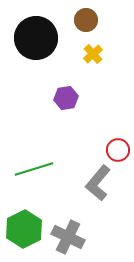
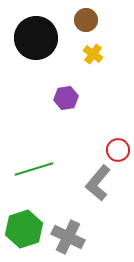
yellow cross: rotated 12 degrees counterclockwise
green hexagon: rotated 9 degrees clockwise
